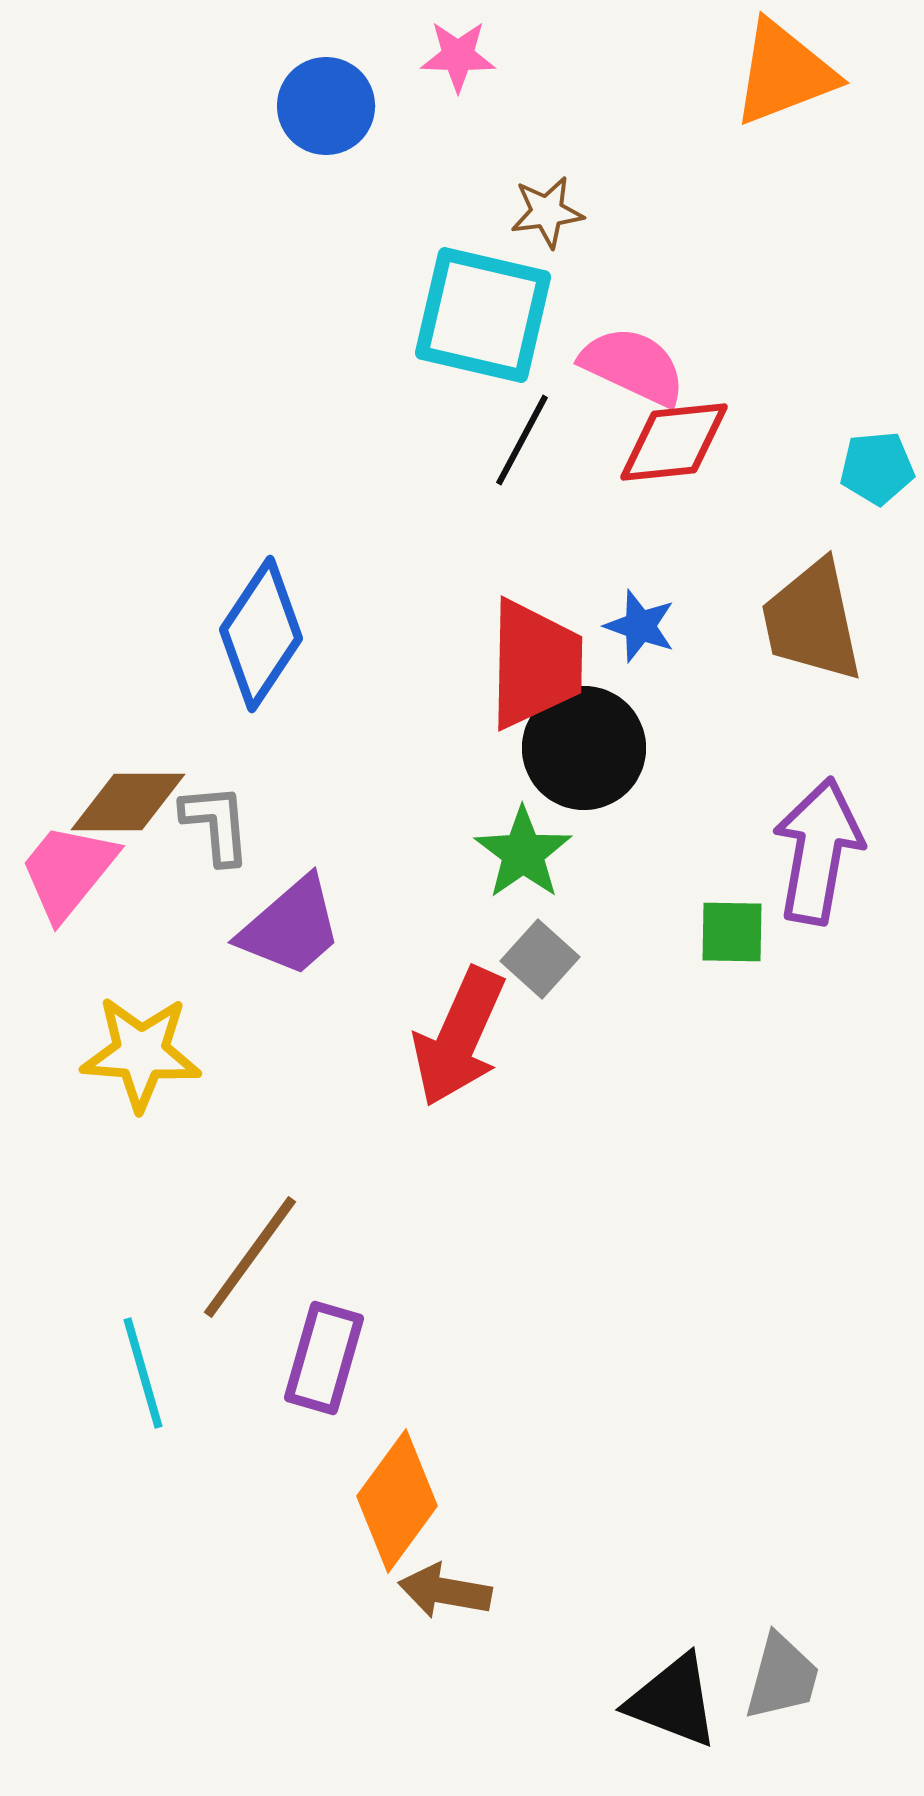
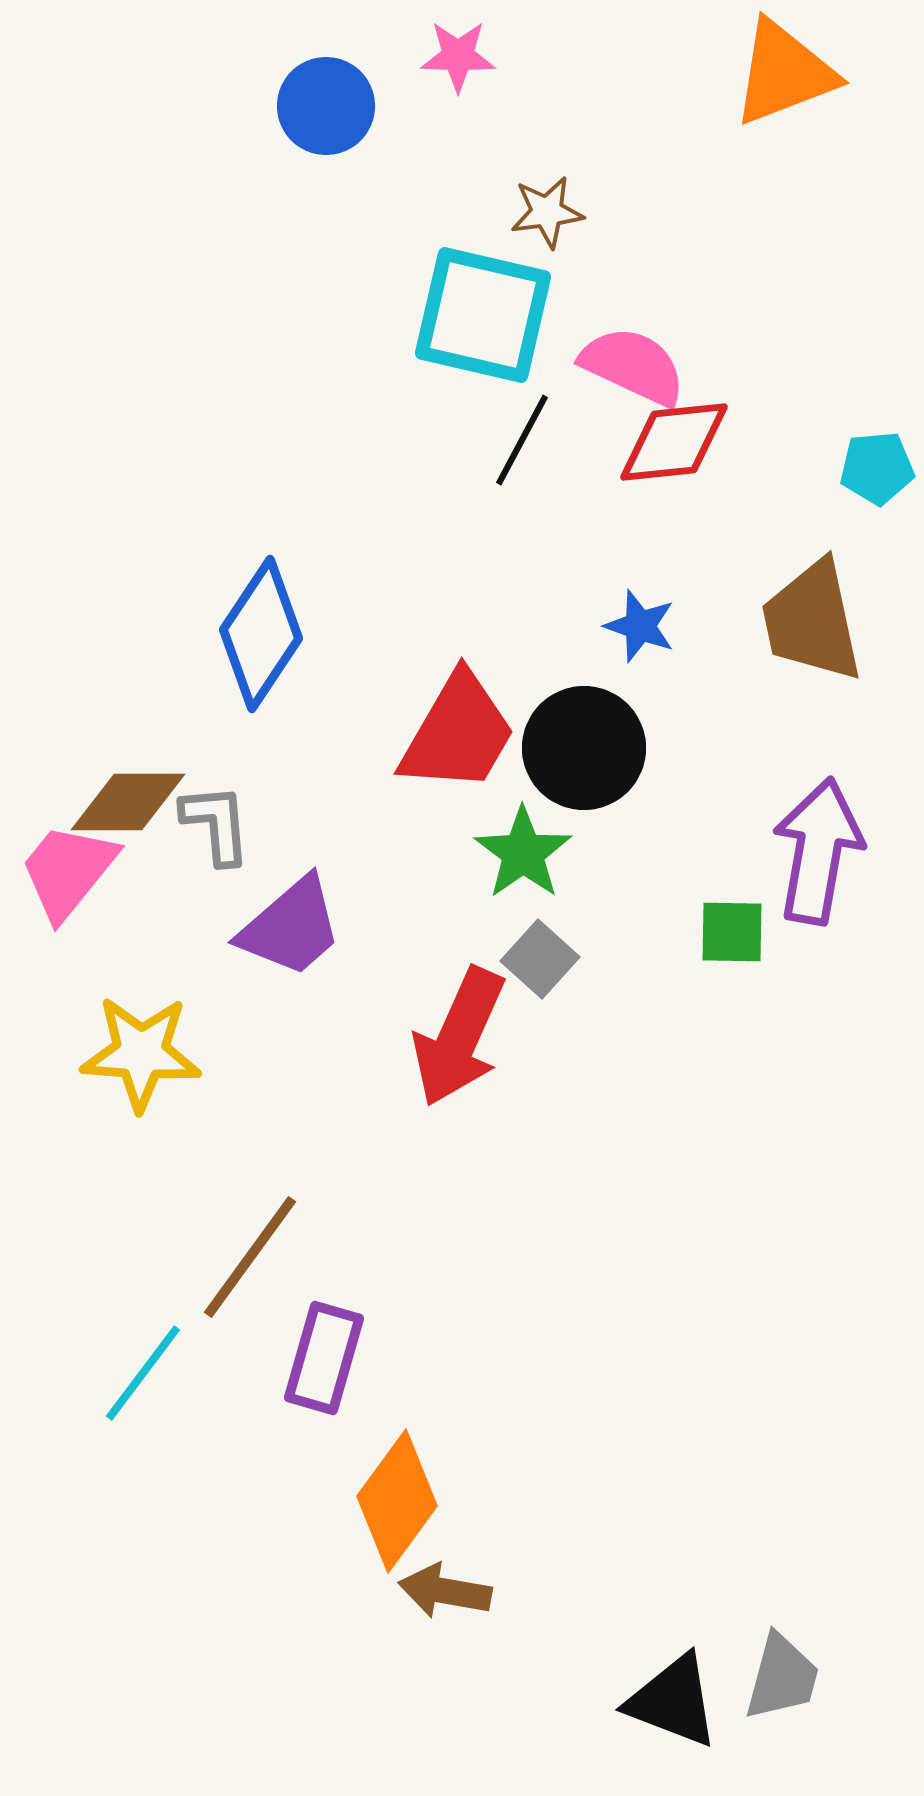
red trapezoid: moved 77 px left, 69 px down; rotated 29 degrees clockwise
cyan line: rotated 53 degrees clockwise
